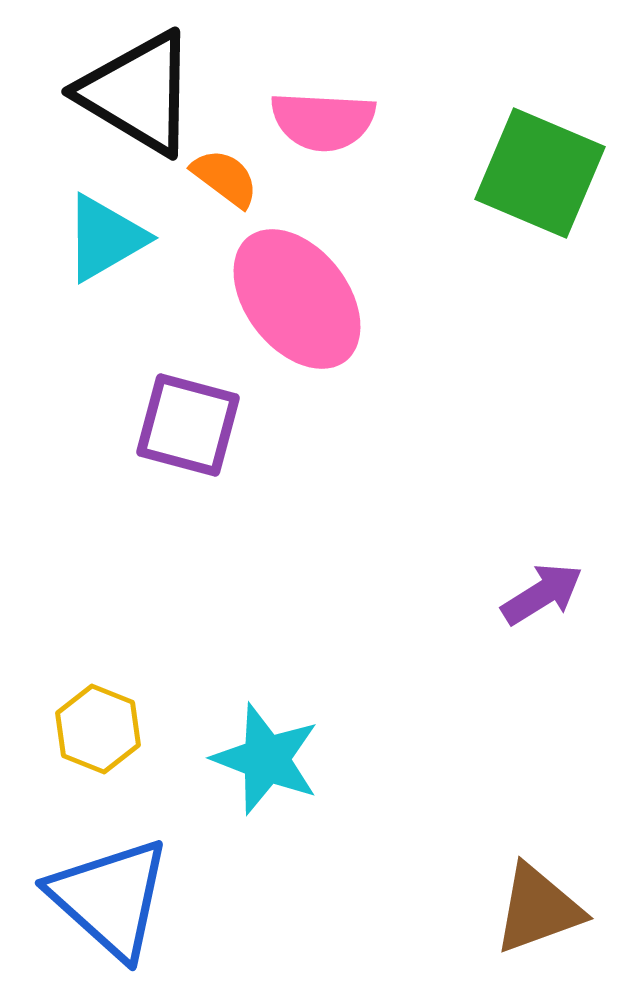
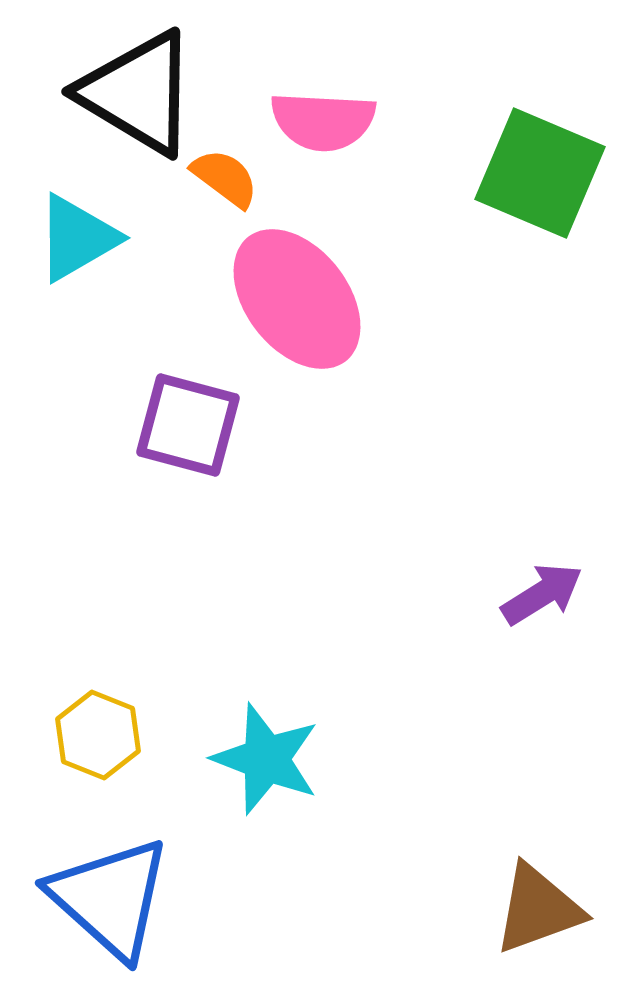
cyan triangle: moved 28 px left
yellow hexagon: moved 6 px down
